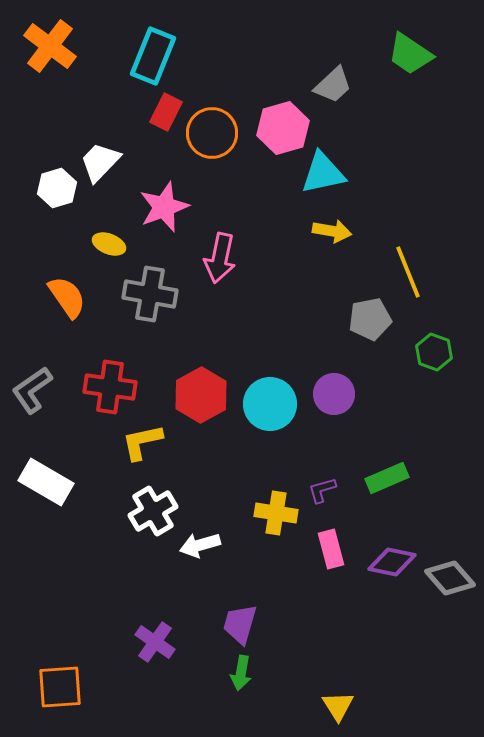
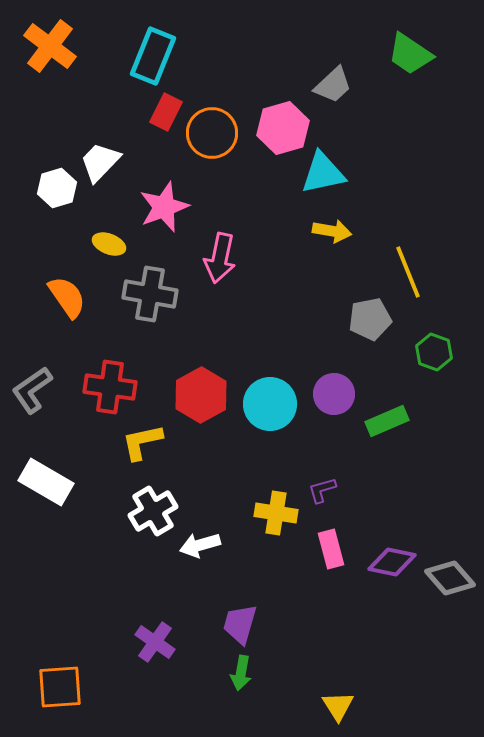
green rectangle: moved 57 px up
